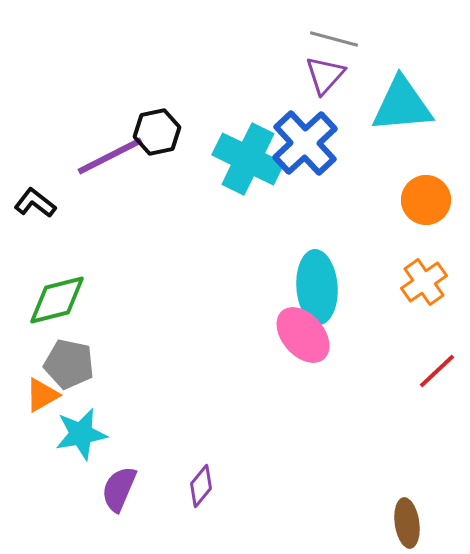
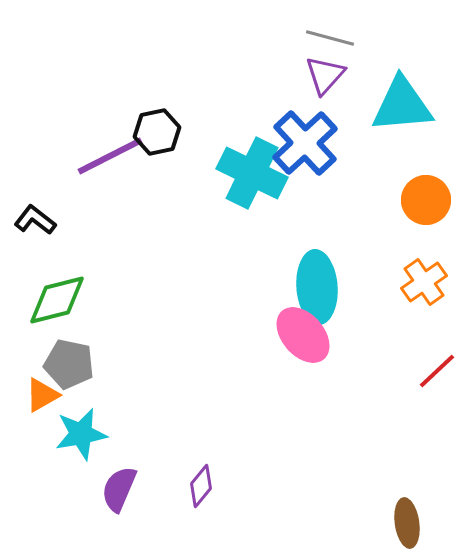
gray line: moved 4 px left, 1 px up
cyan cross: moved 4 px right, 14 px down
black L-shape: moved 17 px down
